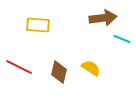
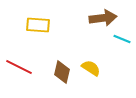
brown diamond: moved 3 px right
